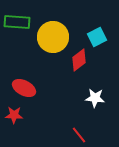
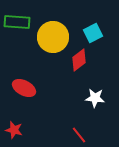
cyan square: moved 4 px left, 4 px up
red star: moved 15 px down; rotated 12 degrees clockwise
